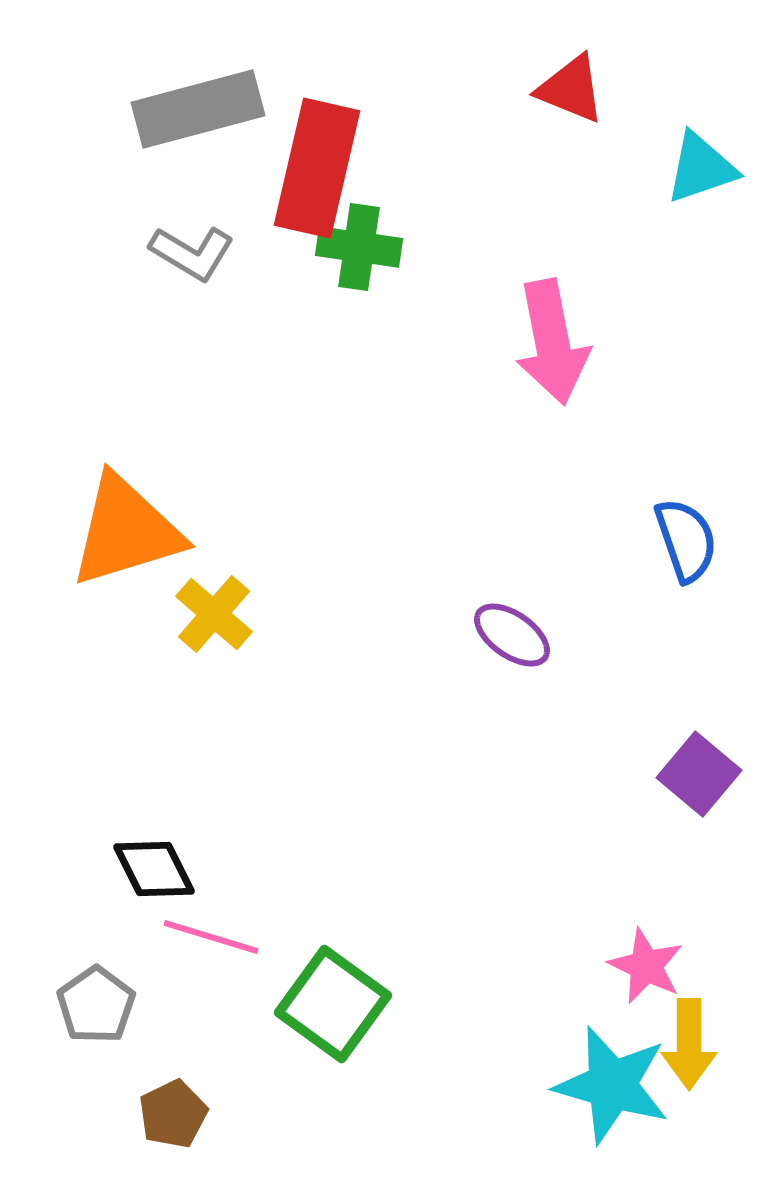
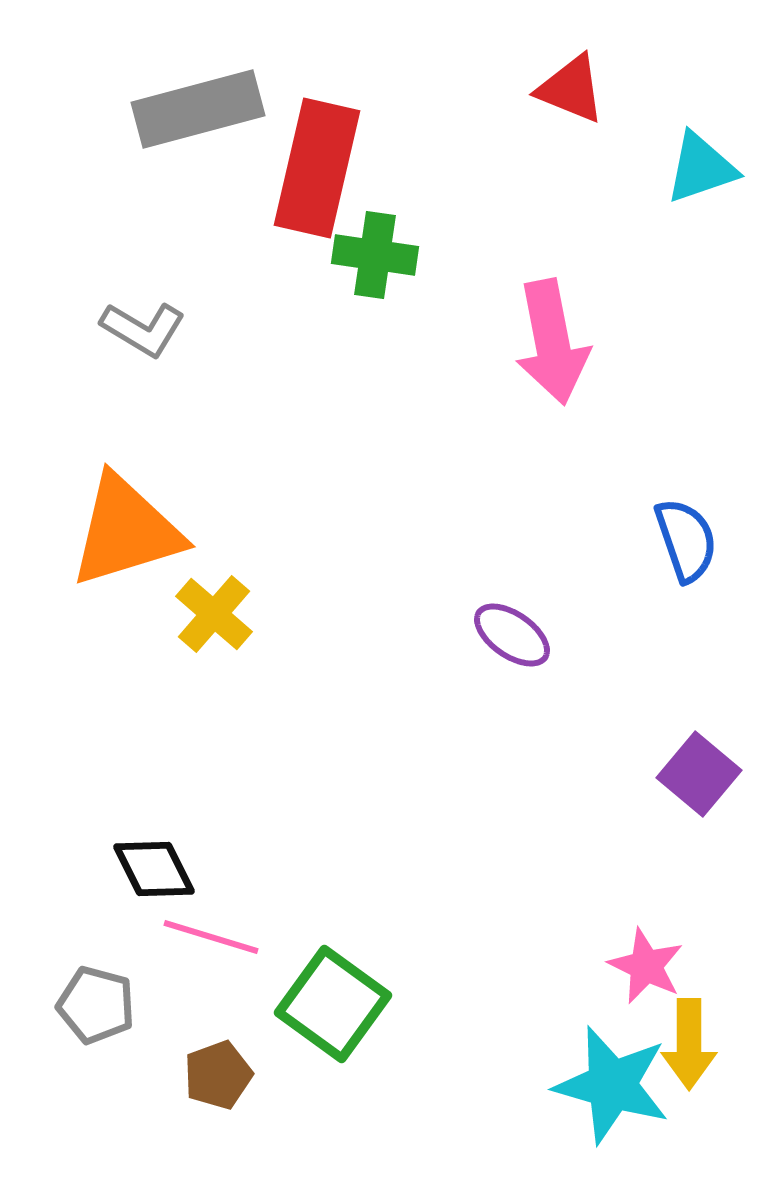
green cross: moved 16 px right, 8 px down
gray L-shape: moved 49 px left, 76 px down
gray pentagon: rotated 22 degrees counterclockwise
brown pentagon: moved 45 px right, 39 px up; rotated 6 degrees clockwise
